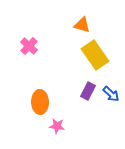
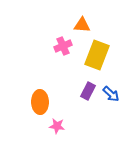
orange triangle: rotated 12 degrees counterclockwise
pink cross: moved 34 px right; rotated 24 degrees clockwise
yellow rectangle: moved 2 px right; rotated 56 degrees clockwise
